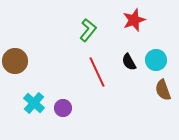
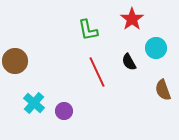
red star: moved 2 px left, 1 px up; rotated 15 degrees counterclockwise
green L-shape: rotated 130 degrees clockwise
cyan circle: moved 12 px up
purple circle: moved 1 px right, 3 px down
